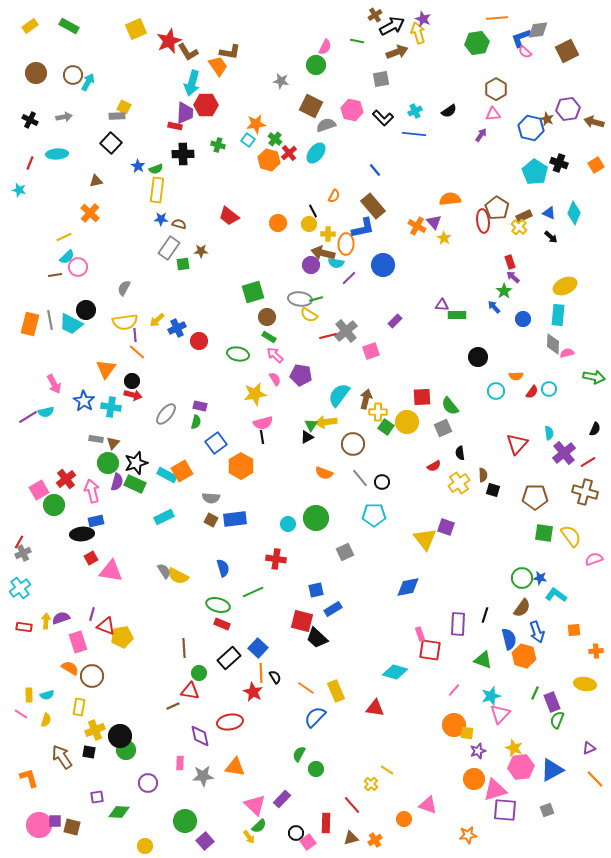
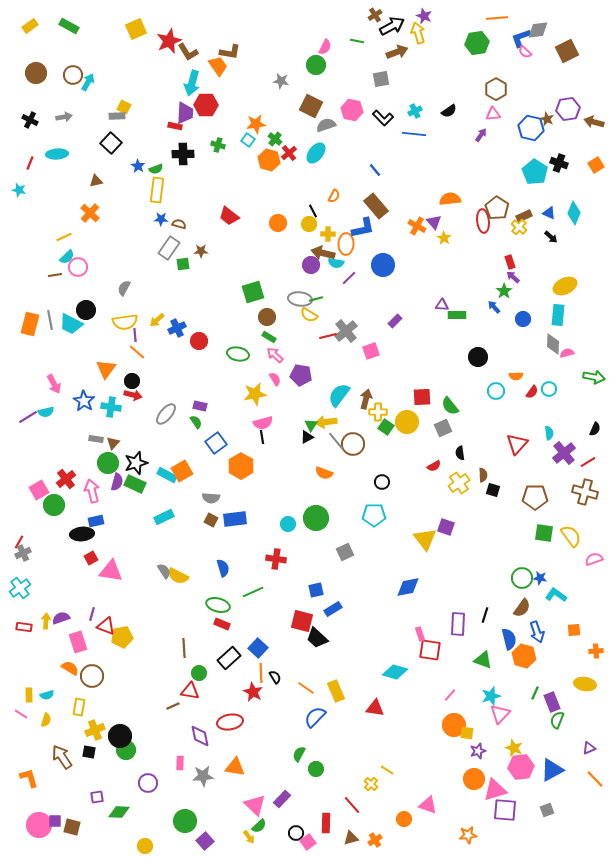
purple star at (423, 19): moved 1 px right, 3 px up
brown rectangle at (373, 206): moved 3 px right
green semicircle at (196, 422): rotated 48 degrees counterclockwise
gray line at (360, 478): moved 24 px left, 37 px up
pink line at (454, 690): moved 4 px left, 5 px down
